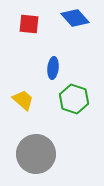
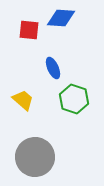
blue diamond: moved 14 px left; rotated 44 degrees counterclockwise
red square: moved 6 px down
blue ellipse: rotated 30 degrees counterclockwise
gray circle: moved 1 px left, 3 px down
